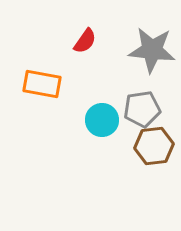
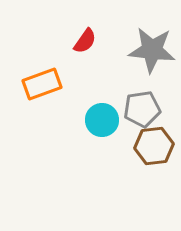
orange rectangle: rotated 30 degrees counterclockwise
